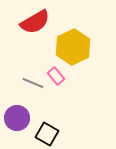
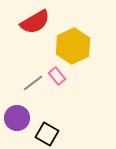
yellow hexagon: moved 1 px up
pink rectangle: moved 1 px right
gray line: rotated 60 degrees counterclockwise
